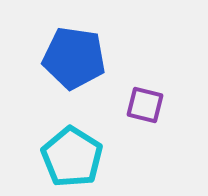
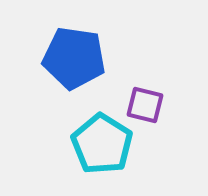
cyan pentagon: moved 30 px right, 13 px up
